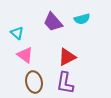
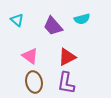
purple trapezoid: moved 4 px down
cyan triangle: moved 13 px up
pink triangle: moved 5 px right, 1 px down
purple L-shape: moved 1 px right
